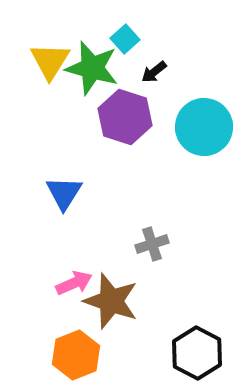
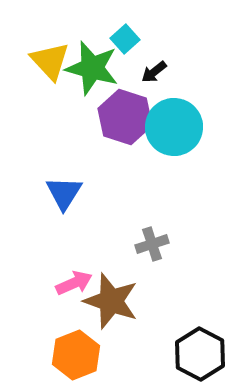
yellow triangle: rotated 15 degrees counterclockwise
cyan circle: moved 30 px left
black hexagon: moved 3 px right, 1 px down
